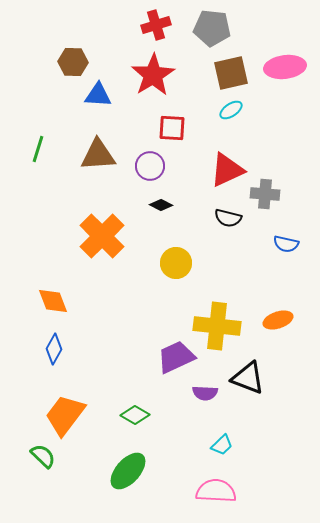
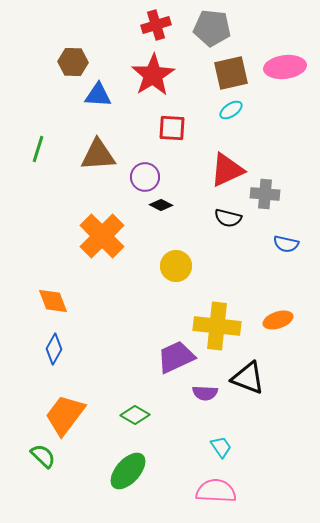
purple circle: moved 5 px left, 11 px down
yellow circle: moved 3 px down
cyan trapezoid: moved 1 px left, 2 px down; rotated 80 degrees counterclockwise
